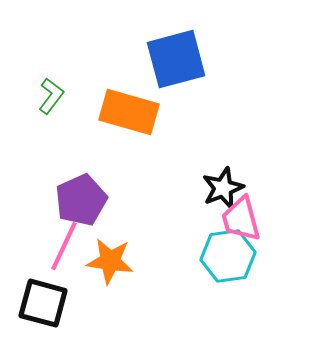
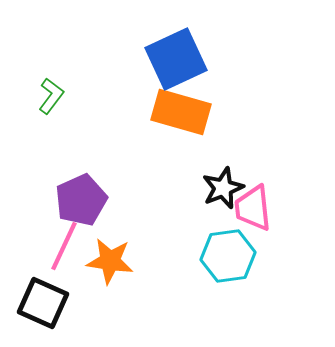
blue square: rotated 10 degrees counterclockwise
orange rectangle: moved 52 px right
pink trapezoid: moved 12 px right, 11 px up; rotated 9 degrees clockwise
black square: rotated 9 degrees clockwise
